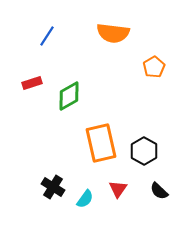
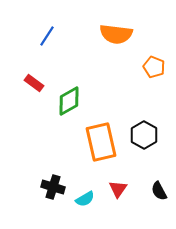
orange semicircle: moved 3 px right, 1 px down
orange pentagon: rotated 20 degrees counterclockwise
red rectangle: moved 2 px right; rotated 54 degrees clockwise
green diamond: moved 5 px down
orange rectangle: moved 1 px up
black hexagon: moved 16 px up
black cross: rotated 15 degrees counterclockwise
black semicircle: rotated 18 degrees clockwise
cyan semicircle: rotated 24 degrees clockwise
